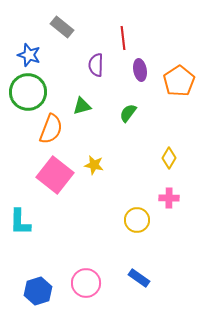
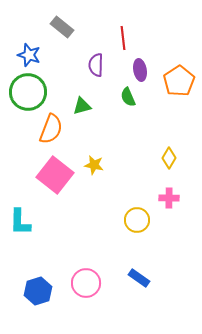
green semicircle: moved 16 px up; rotated 60 degrees counterclockwise
